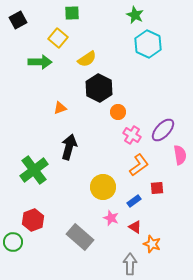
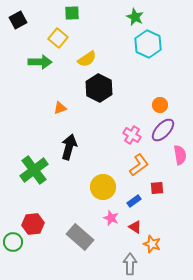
green star: moved 2 px down
orange circle: moved 42 px right, 7 px up
red hexagon: moved 4 px down; rotated 15 degrees clockwise
